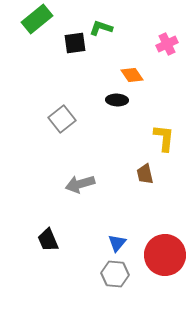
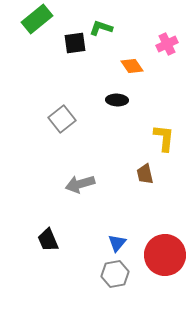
orange diamond: moved 9 px up
gray hexagon: rotated 16 degrees counterclockwise
